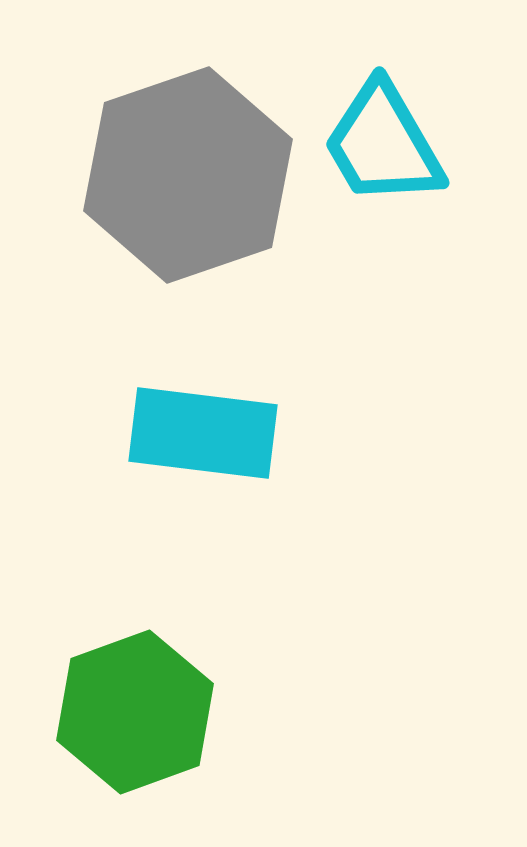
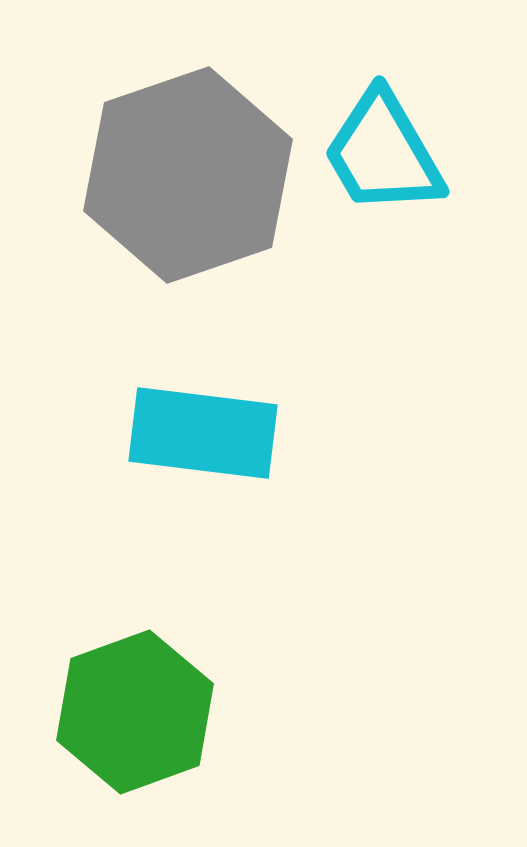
cyan trapezoid: moved 9 px down
